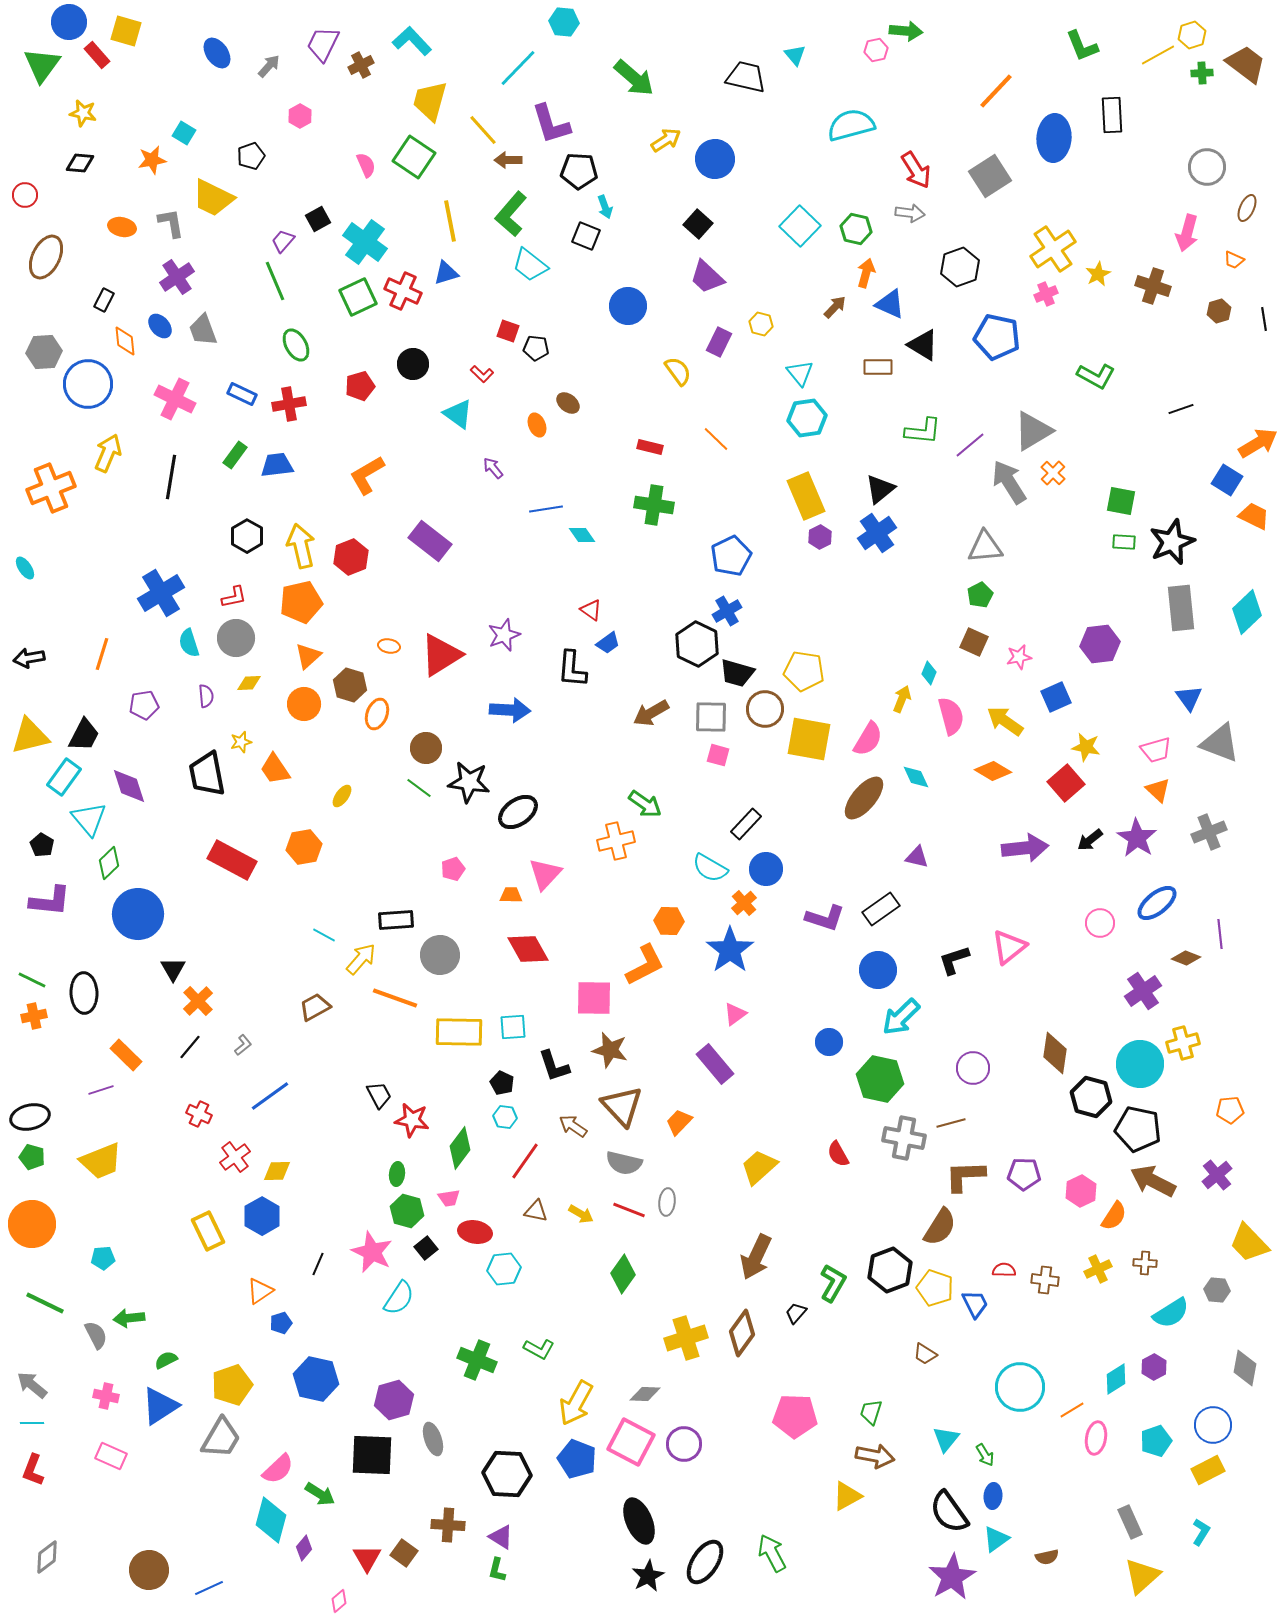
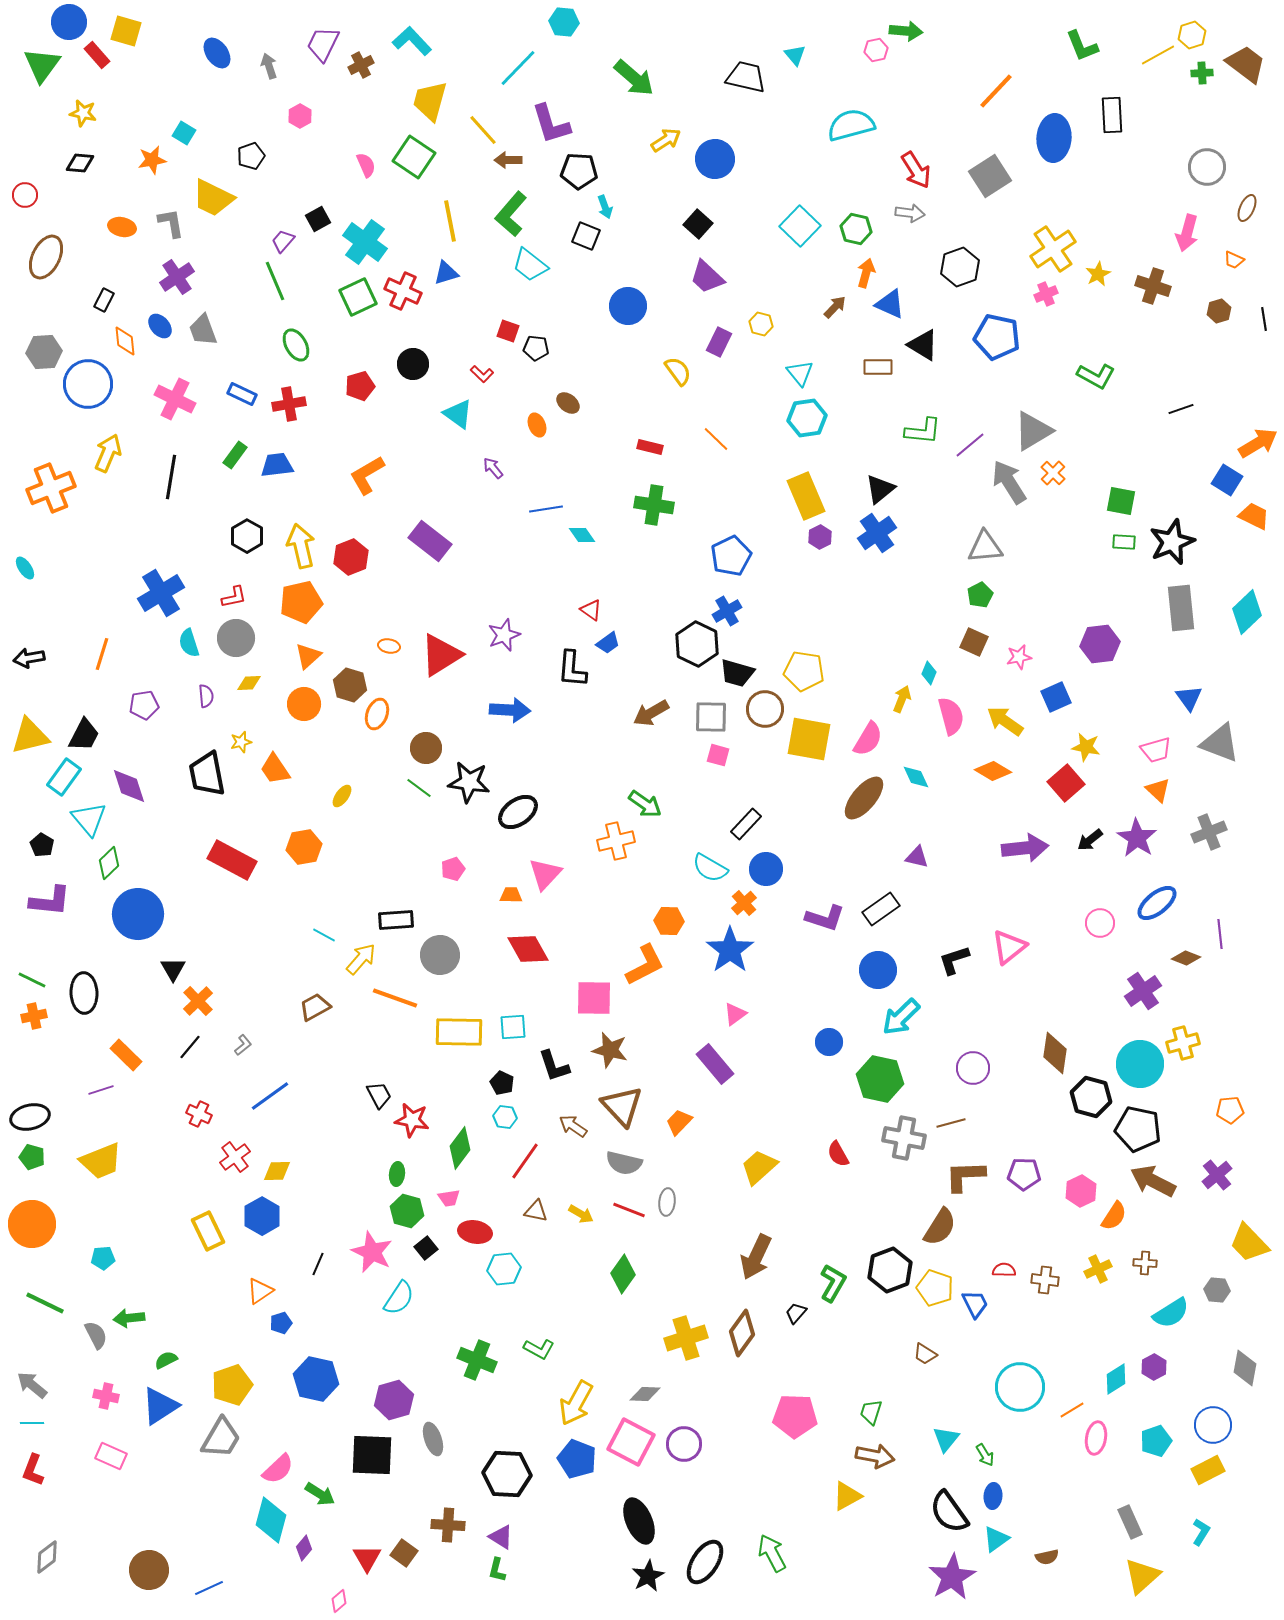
gray arrow at (269, 66): rotated 60 degrees counterclockwise
